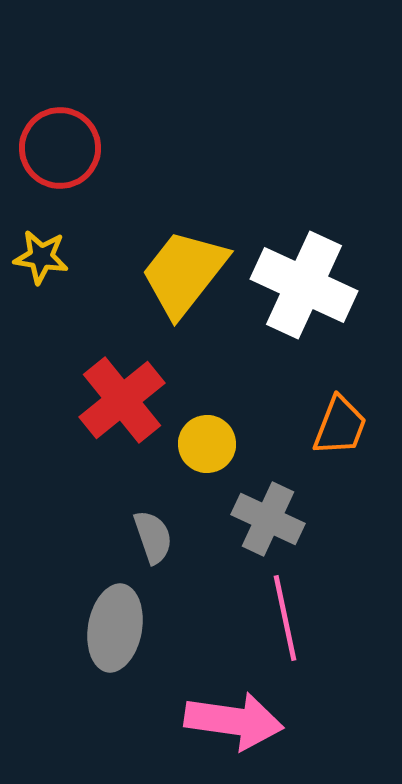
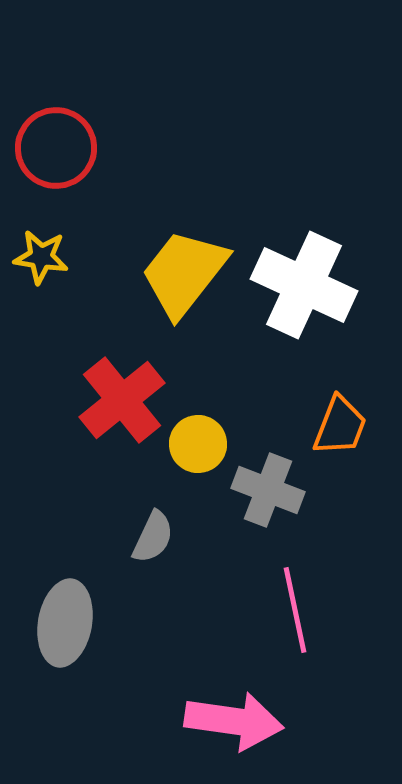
red circle: moved 4 px left
yellow circle: moved 9 px left
gray cross: moved 29 px up; rotated 4 degrees counterclockwise
gray semicircle: rotated 44 degrees clockwise
pink line: moved 10 px right, 8 px up
gray ellipse: moved 50 px left, 5 px up
